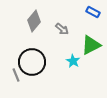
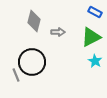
blue rectangle: moved 2 px right
gray diamond: rotated 25 degrees counterclockwise
gray arrow: moved 4 px left, 3 px down; rotated 40 degrees counterclockwise
green triangle: moved 8 px up
cyan star: moved 22 px right
